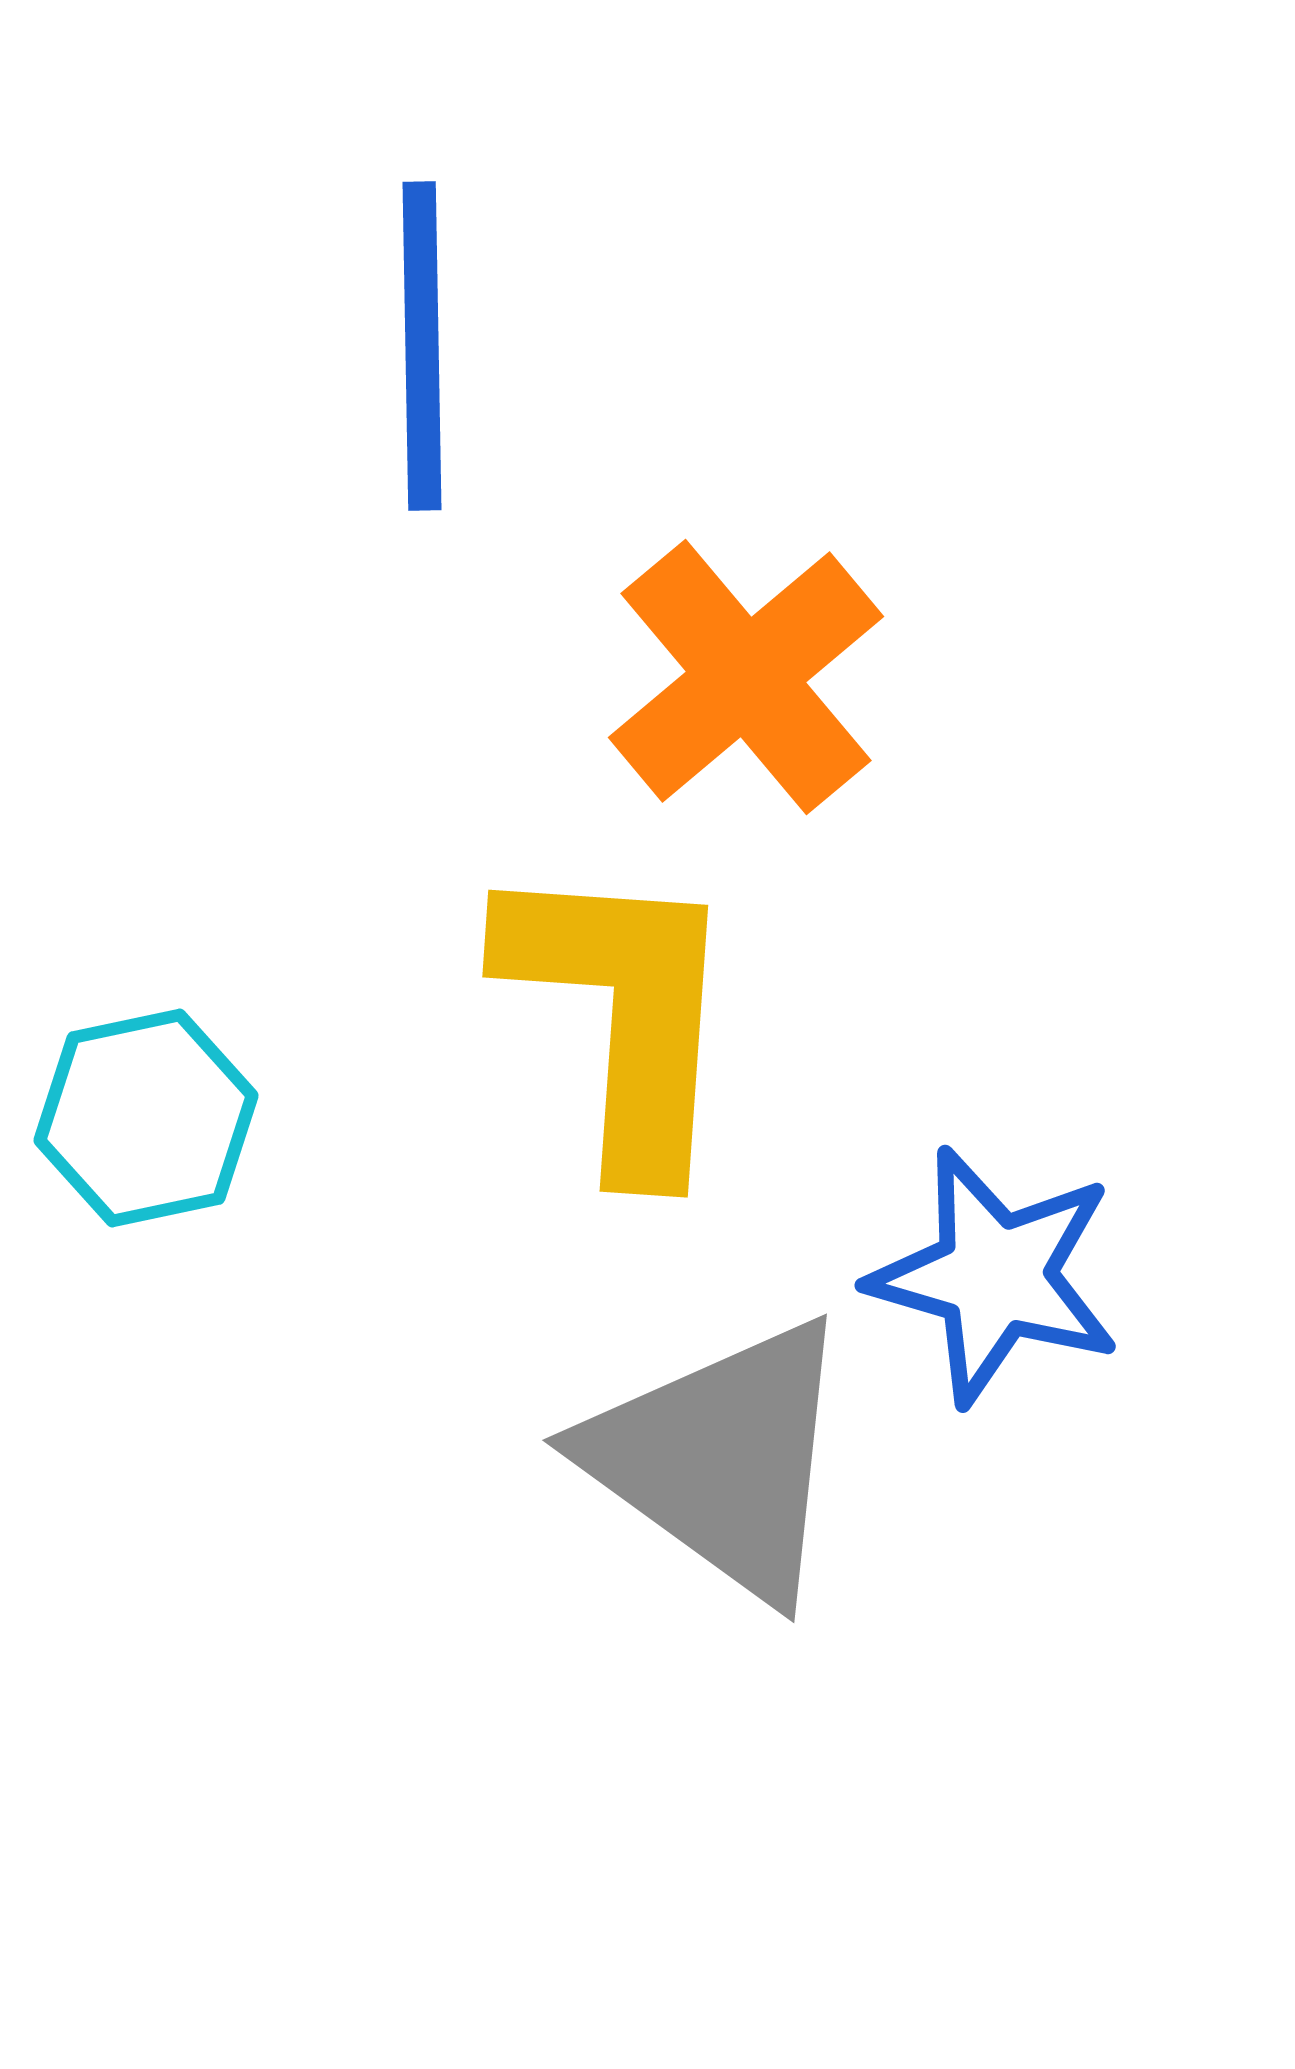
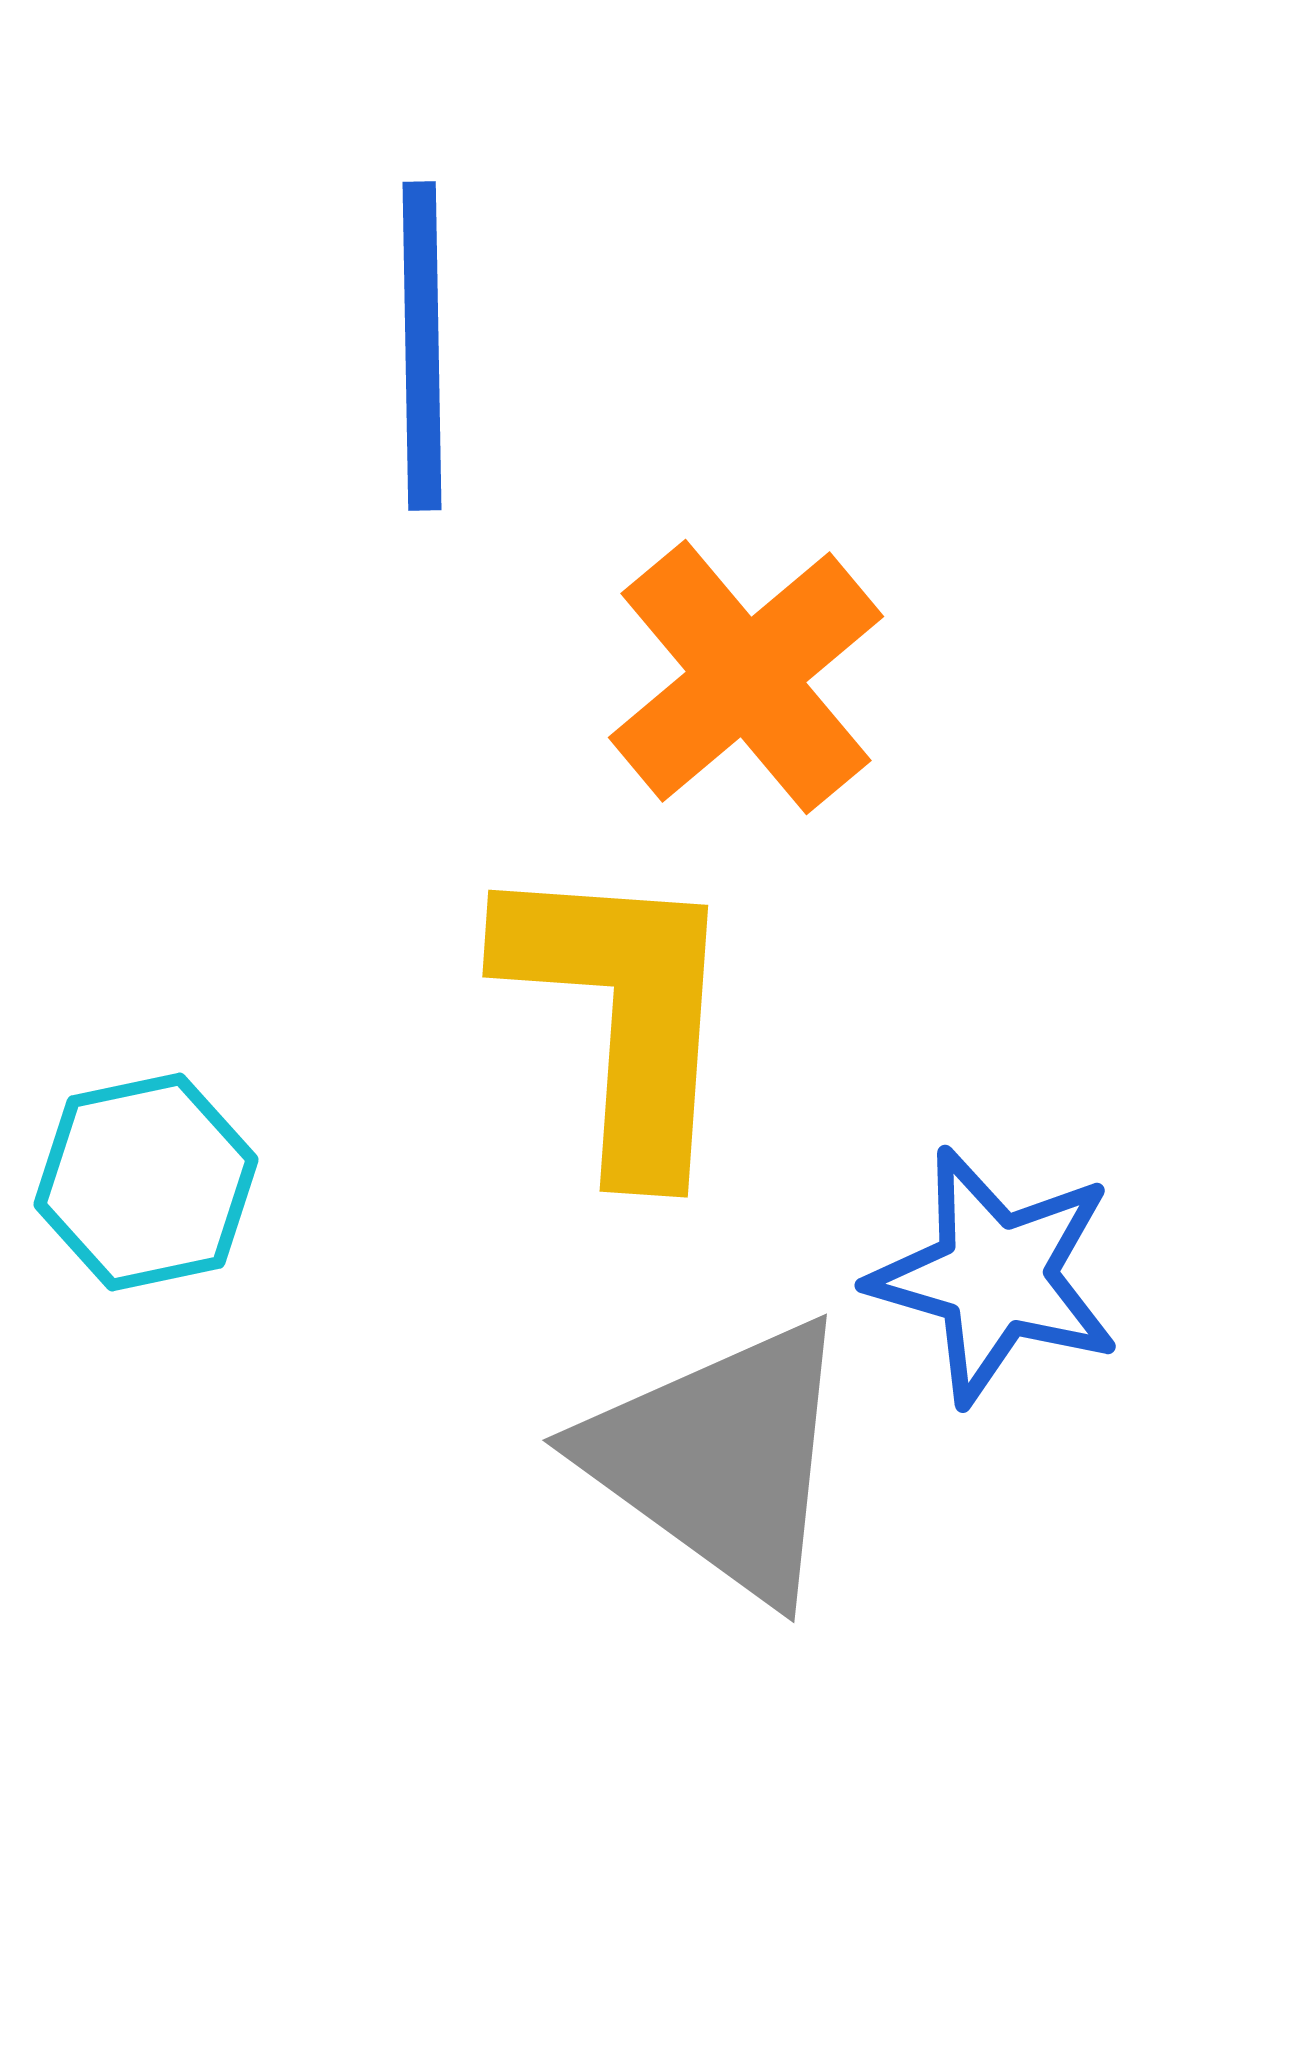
cyan hexagon: moved 64 px down
